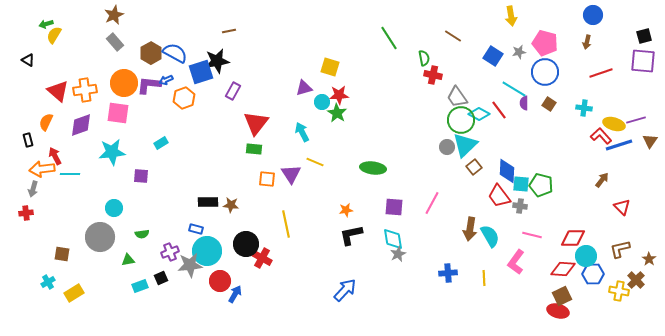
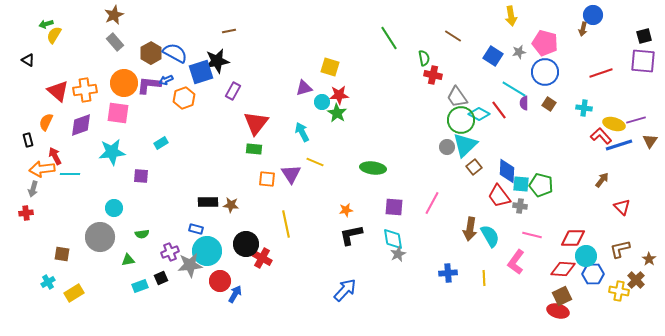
brown arrow at (587, 42): moved 4 px left, 13 px up
